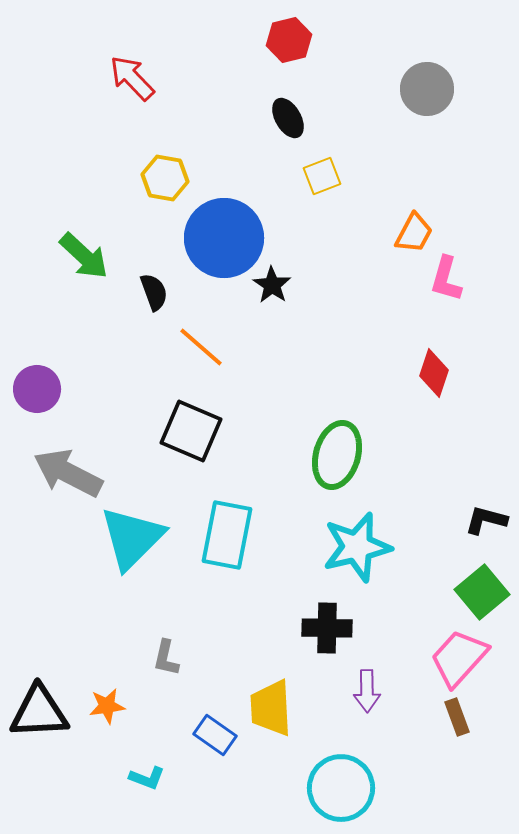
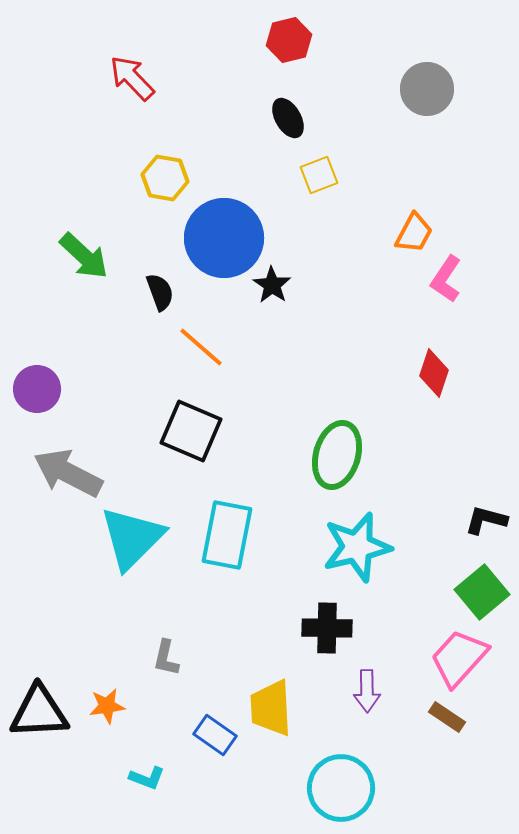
yellow square: moved 3 px left, 1 px up
pink L-shape: rotated 18 degrees clockwise
black semicircle: moved 6 px right
brown rectangle: moved 10 px left; rotated 36 degrees counterclockwise
